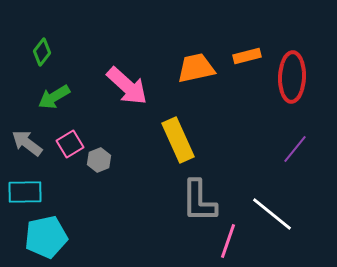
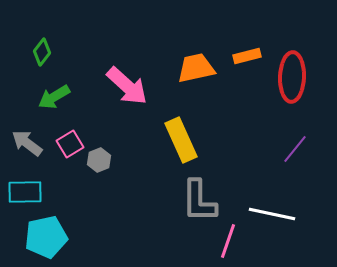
yellow rectangle: moved 3 px right
white line: rotated 27 degrees counterclockwise
